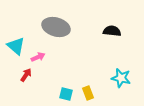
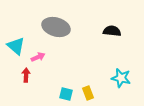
red arrow: rotated 32 degrees counterclockwise
